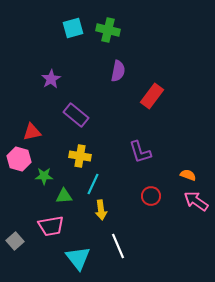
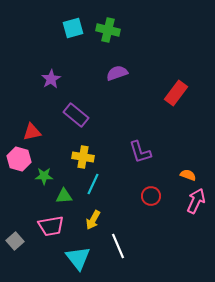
purple semicircle: moved 1 px left, 2 px down; rotated 120 degrees counterclockwise
red rectangle: moved 24 px right, 3 px up
yellow cross: moved 3 px right, 1 px down
pink arrow: rotated 80 degrees clockwise
yellow arrow: moved 8 px left, 10 px down; rotated 36 degrees clockwise
